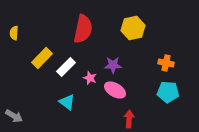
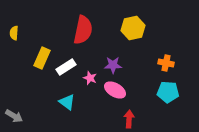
red semicircle: moved 1 px down
yellow rectangle: rotated 20 degrees counterclockwise
white rectangle: rotated 12 degrees clockwise
